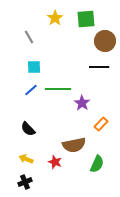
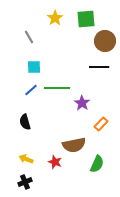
green line: moved 1 px left, 1 px up
black semicircle: moved 3 px left, 7 px up; rotated 28 degrees clockwise
